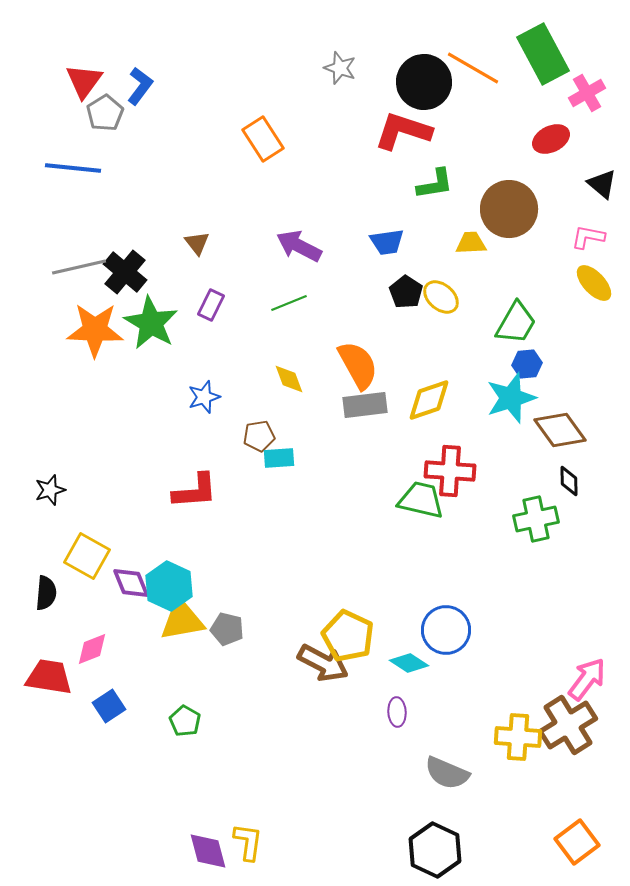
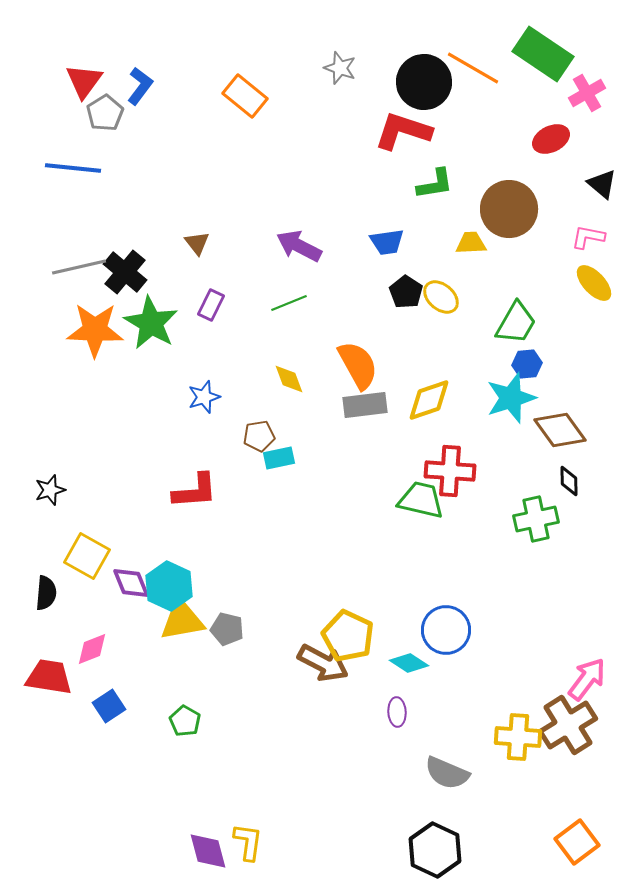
green rectangle at (543, 54): rotated 28 degrees counterclockwise
orange rectangle at (263, 139): moved 18 px left, 43 px up; rotated 18 degrees counterclockwise
cyan rectangle at (279, 458): rotated 8 degrees counterclockwise
